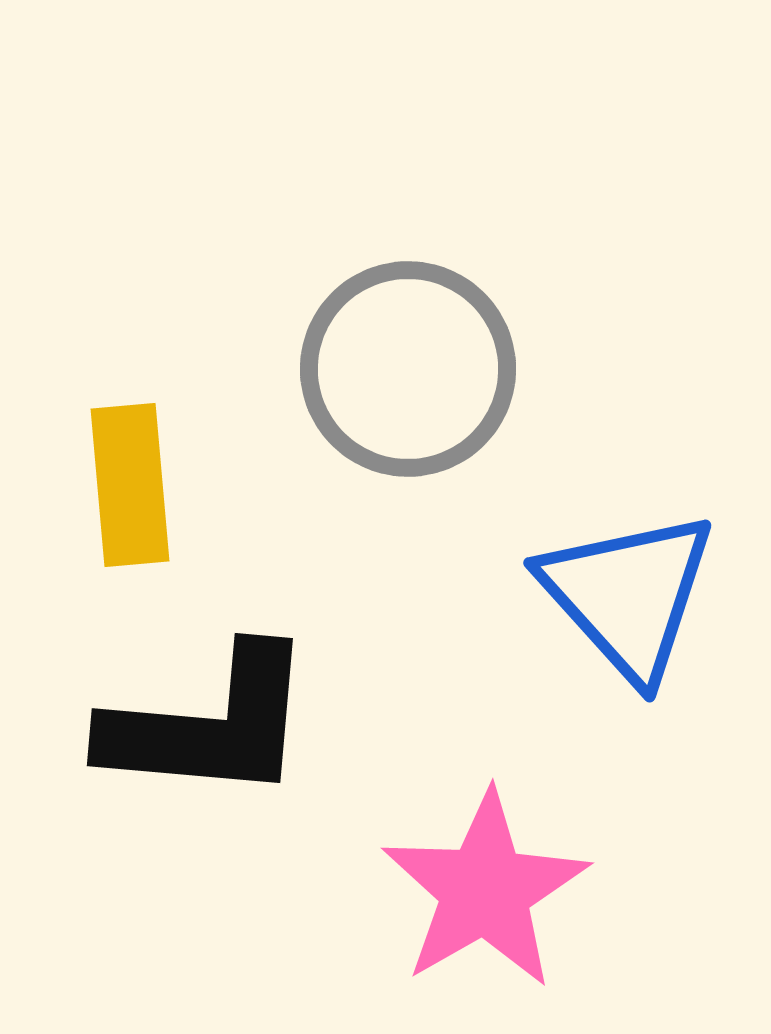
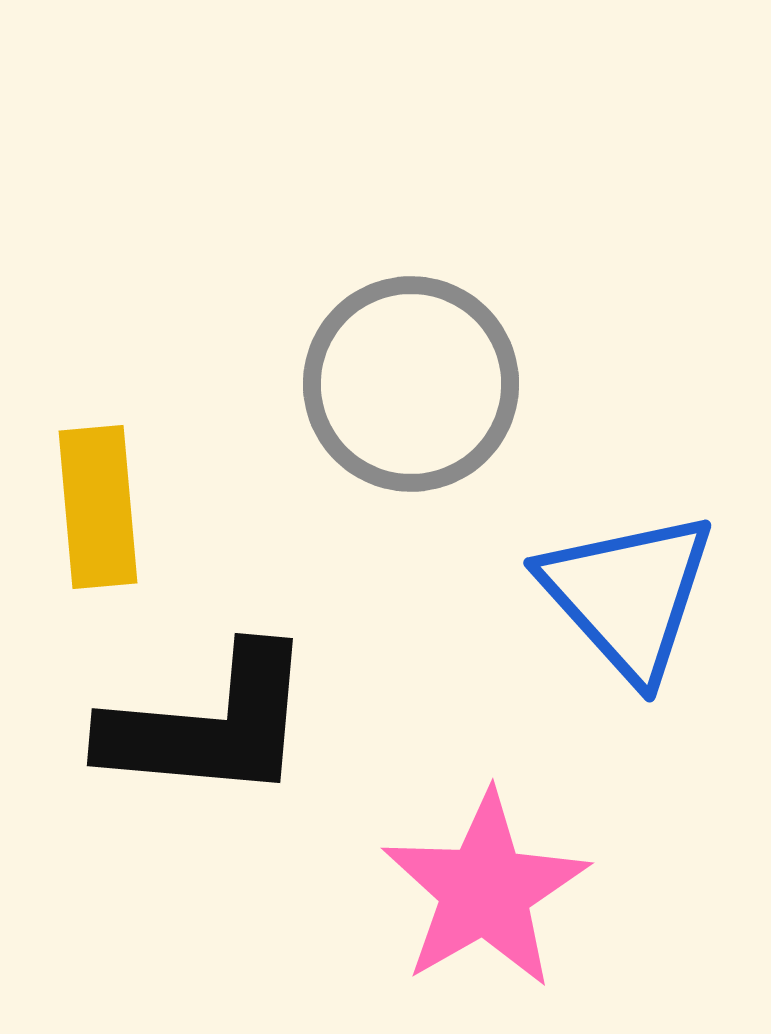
gray circle: moved 3 px right, 15 px down
yellow rectangle: moved 32 px left, 22 px down
